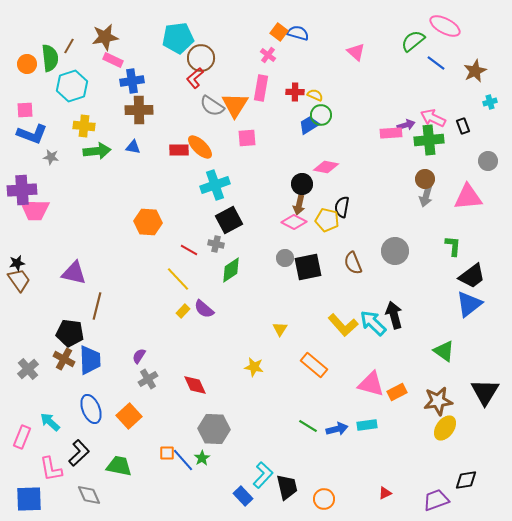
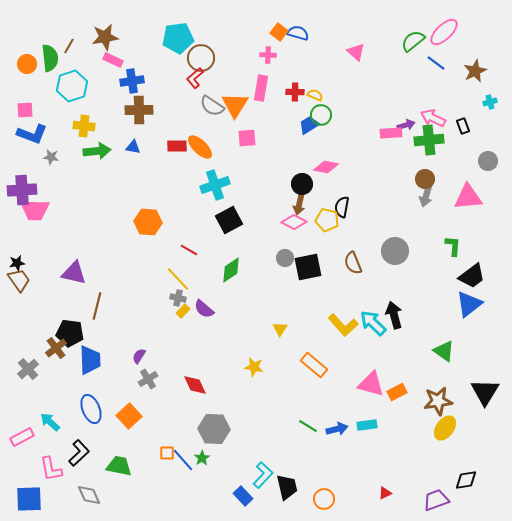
pink ellipse at (445, 26): moved 1 px left, 6 px down; rotated 72 degrees counterclockwise
pink cross at (268, 55): rotated 35 degrees counterclockwise
red rectangle at (179, 150): moved 2 px left, 4 px up
gray cross at (216, 244): moved 38 px left, 54 px down
brown cross at (64, 359): moved 8 px left, 11 px up; rotated 25 degrees clockwise
pink rectangle at (22, 437): rotated 40 degrees clockwise
